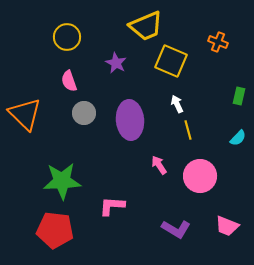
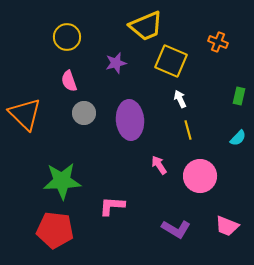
purple star: rotated 30 degrees clockwise
white arrow: moved 3 px right, 5 px up
